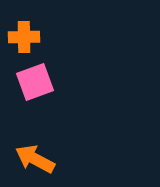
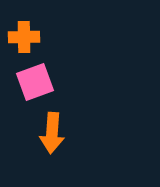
orange arrow: moved 17 px right, 26 px up; rotated 114 degrees counterclockwise
